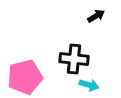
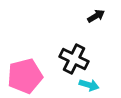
black cross: rotated 20 degrees clockwise
pink pentagon: moved 1 px up
